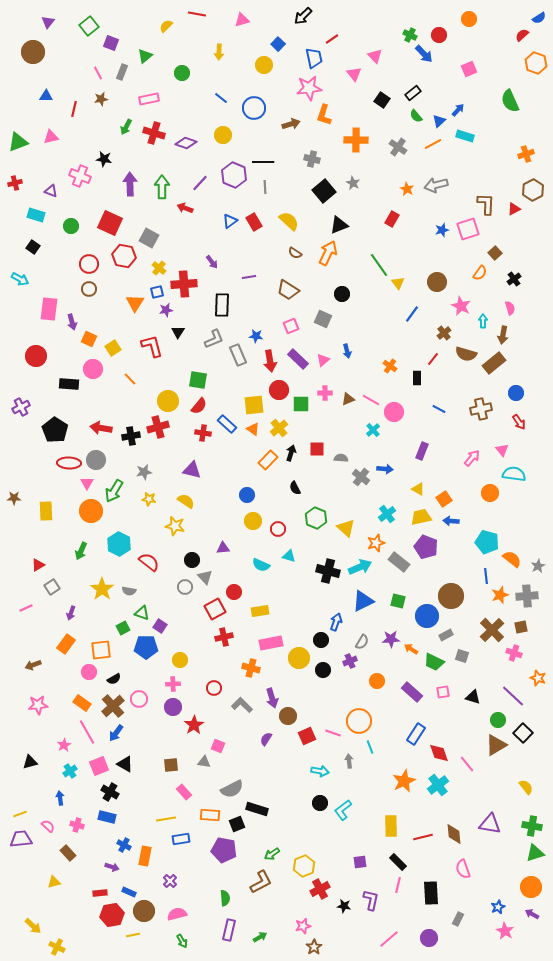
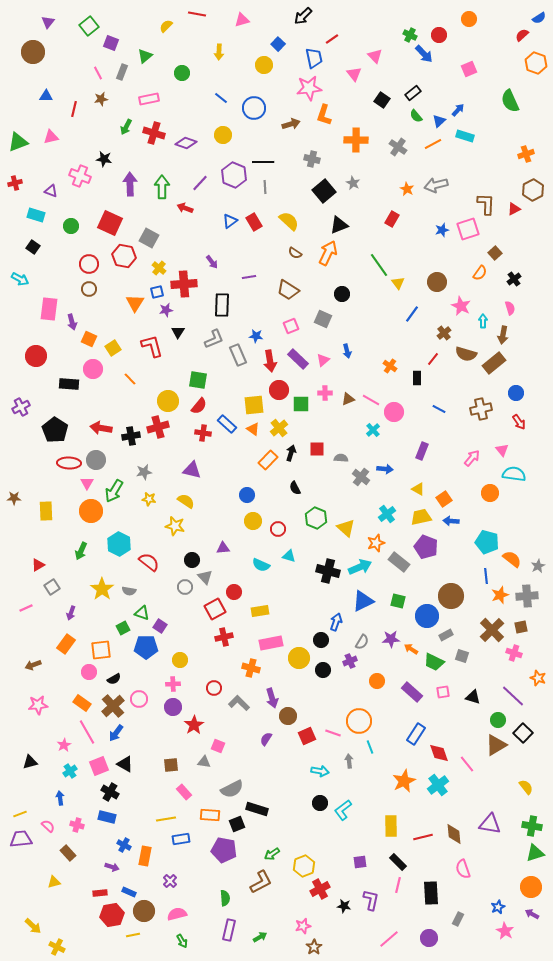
gray L-shape at (242, 705): moved 3 px left, 2 px up
